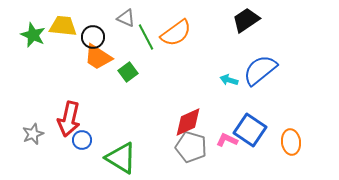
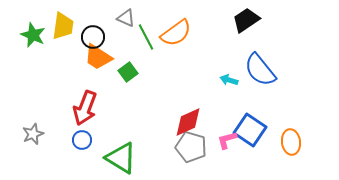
yellow trapezoid: rotated 92 degrees clockwise
blue semicircle: rotated 90 degrees counterclockwise
red arrow: moved 16 px right, 11 px up; rotated 8 degrees clockwise
pink L-shape: rotated 40 degrees counterclockwise
